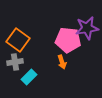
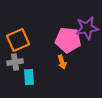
orange square: rotated 30 degrees clockwise
cyan rectangle: rotated 49 degrees counterclockwise
